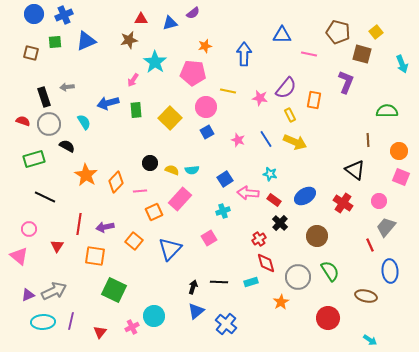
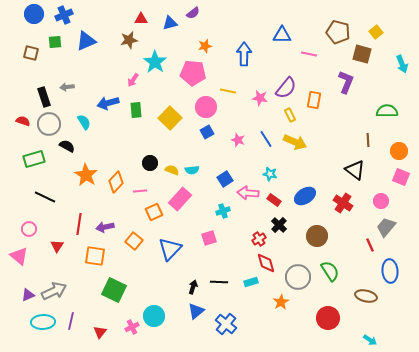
pink circle at (379, 201): moved 2 px right
black cross at (280, 223): moved 1 px left, 2 px down
pink square at (209, 238): rotated 14 degrees clockwise
